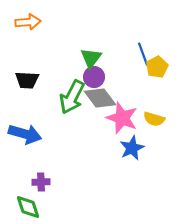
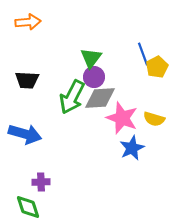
gray diamond: rotated 56 degrees counterclockwise
